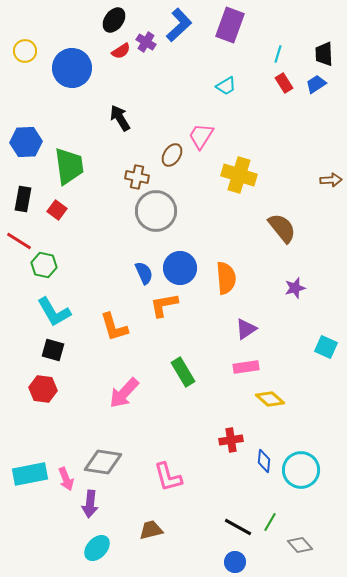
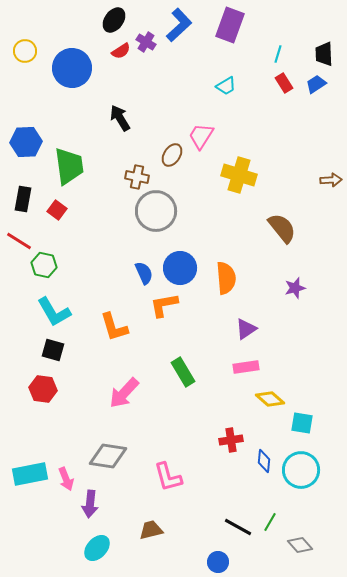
cyan square at (326, 347): moved 24 px left, 76 px down; rotated 15 degrees counterclockwise
gray diamond at (103, 462): moved 5 px right, 6 px up
blue circle at (235, 562): moved 17 px left
